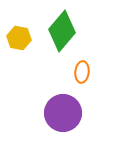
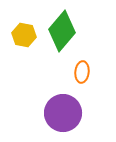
yellow hexagon: moved 5 px right, 3 px up
